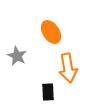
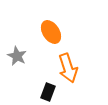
orange arrow: rotated 8 degrees counterclockwise
black rectangle: rotated 24 degrees clockwise
